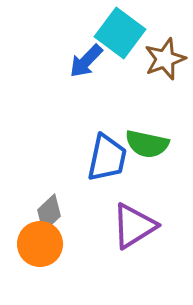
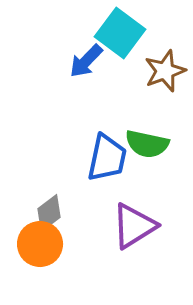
brown star: moved 12 px down
gray diamond: rotated 6 degrees clockwise
